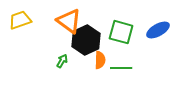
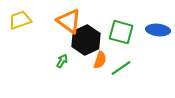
blue ellipse: rotated 35 degrees clockwise
orange semicircle: rotated 18 degrees clockwise
green line: rotated 35 degrees counterclockwise
